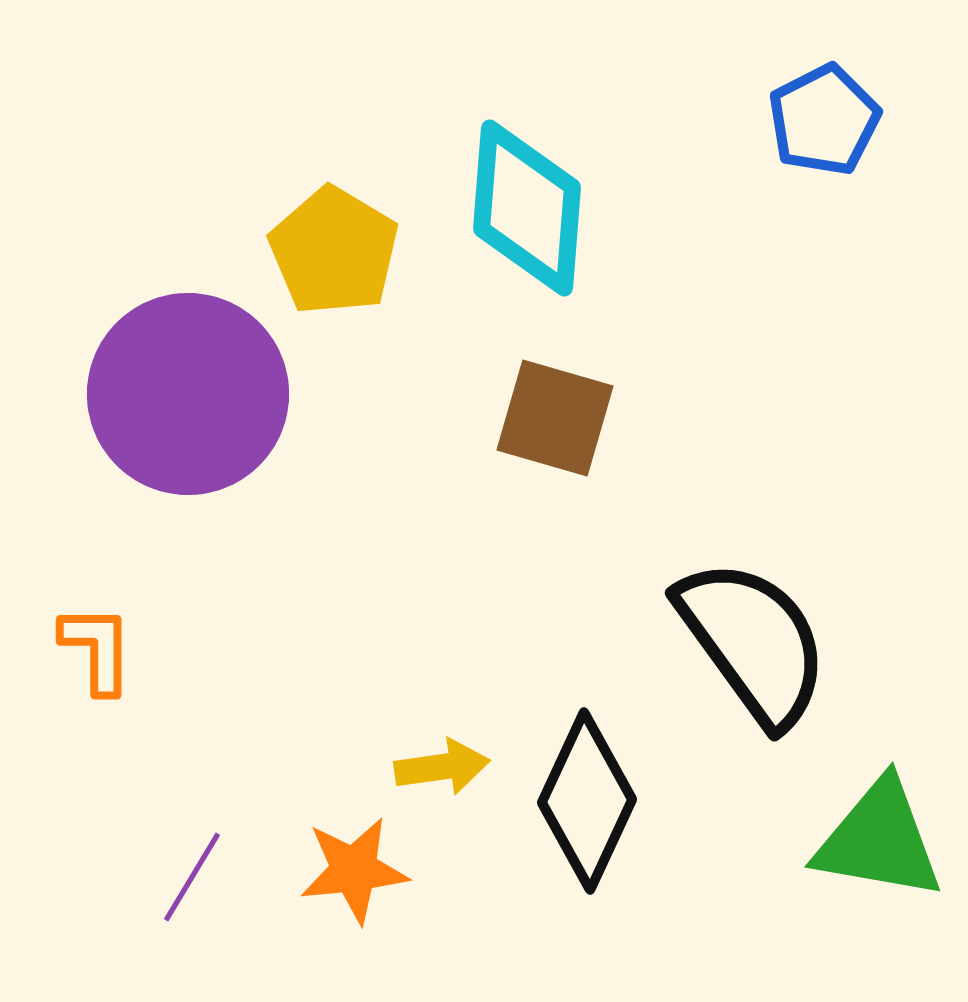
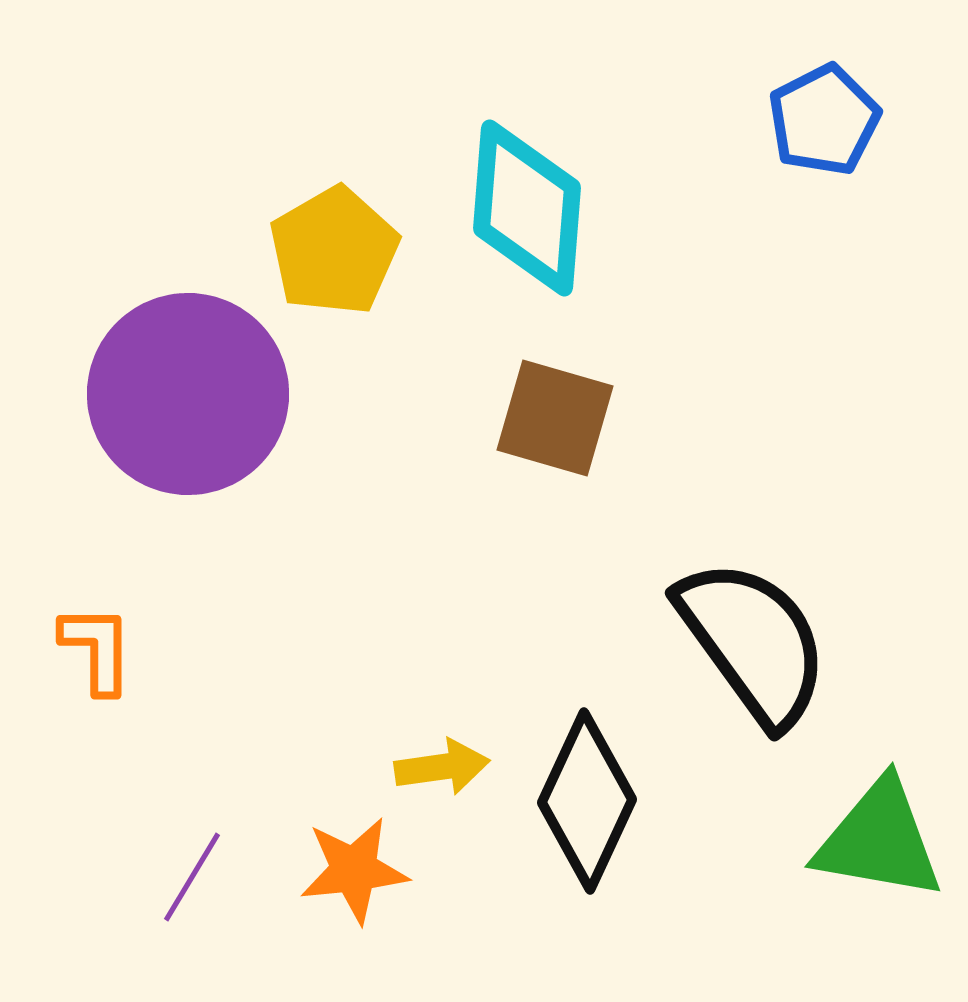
yellow pentagon: rotated 11 degrees clockwise
